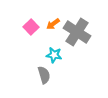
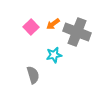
gray cross: rotated 12 degrees counterclockwise
cyan star: rotated 21 degrees counterclockwise
gray semicircle: moved 11 px left
